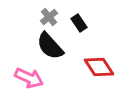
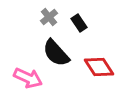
black semicircle: moved 6 px right, 7 px down
pink arrow: moved 1 px left
